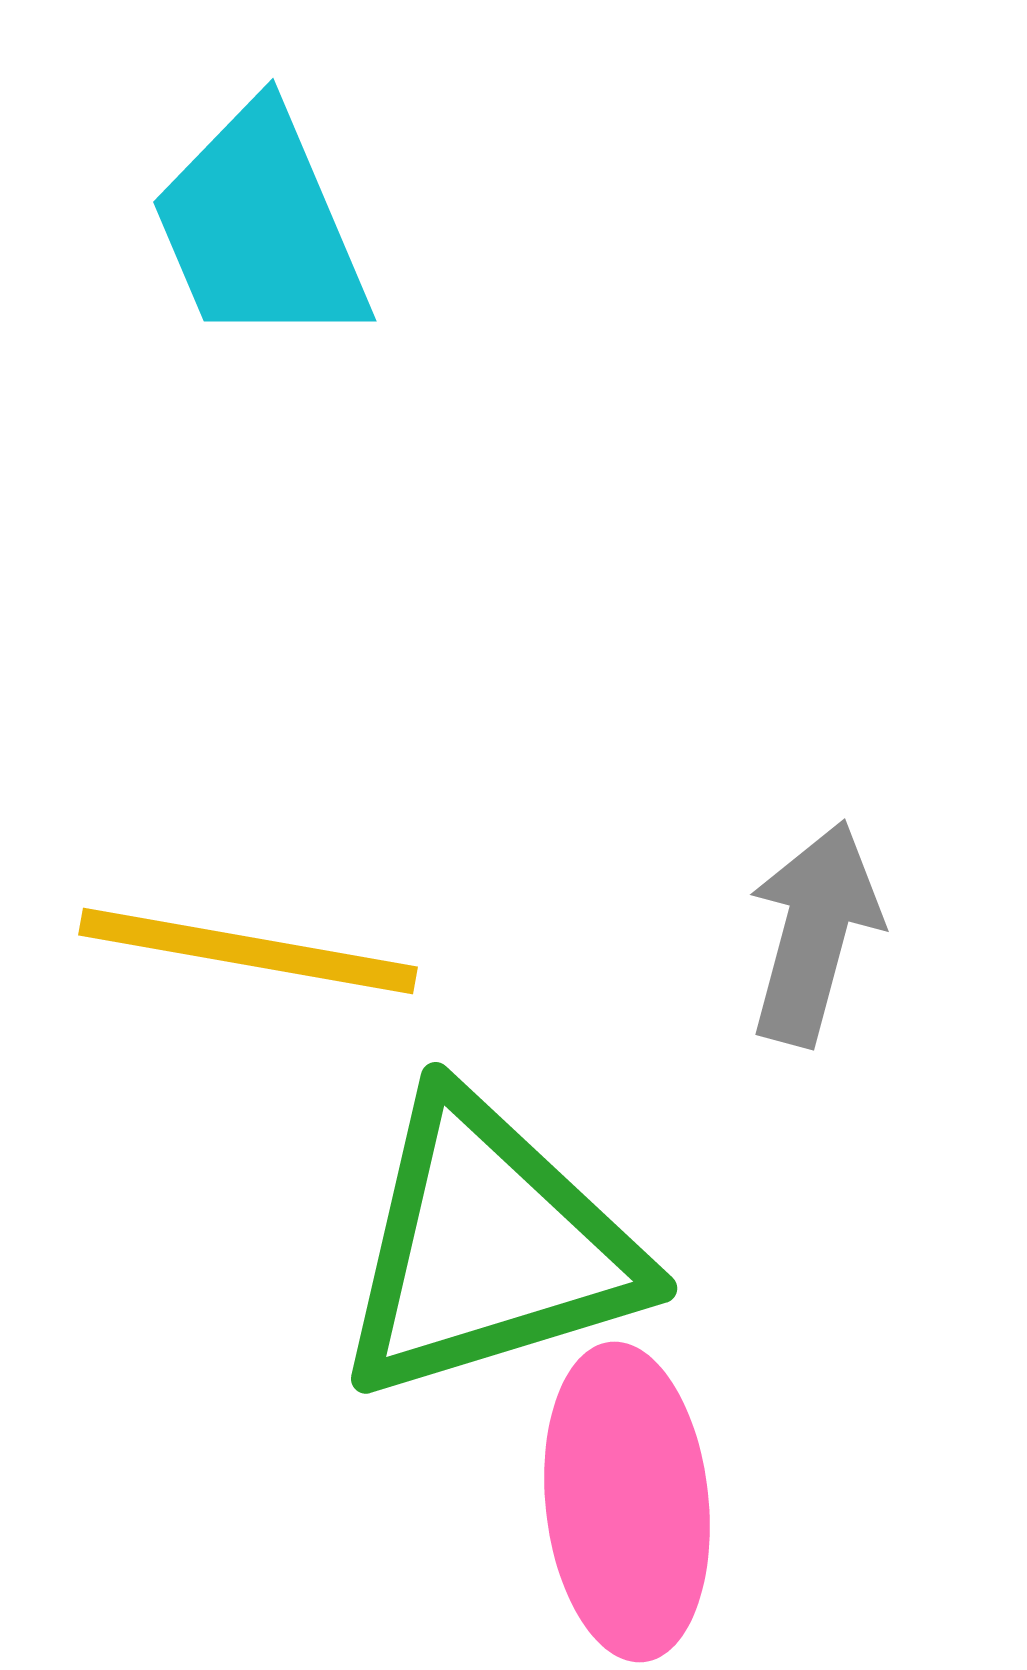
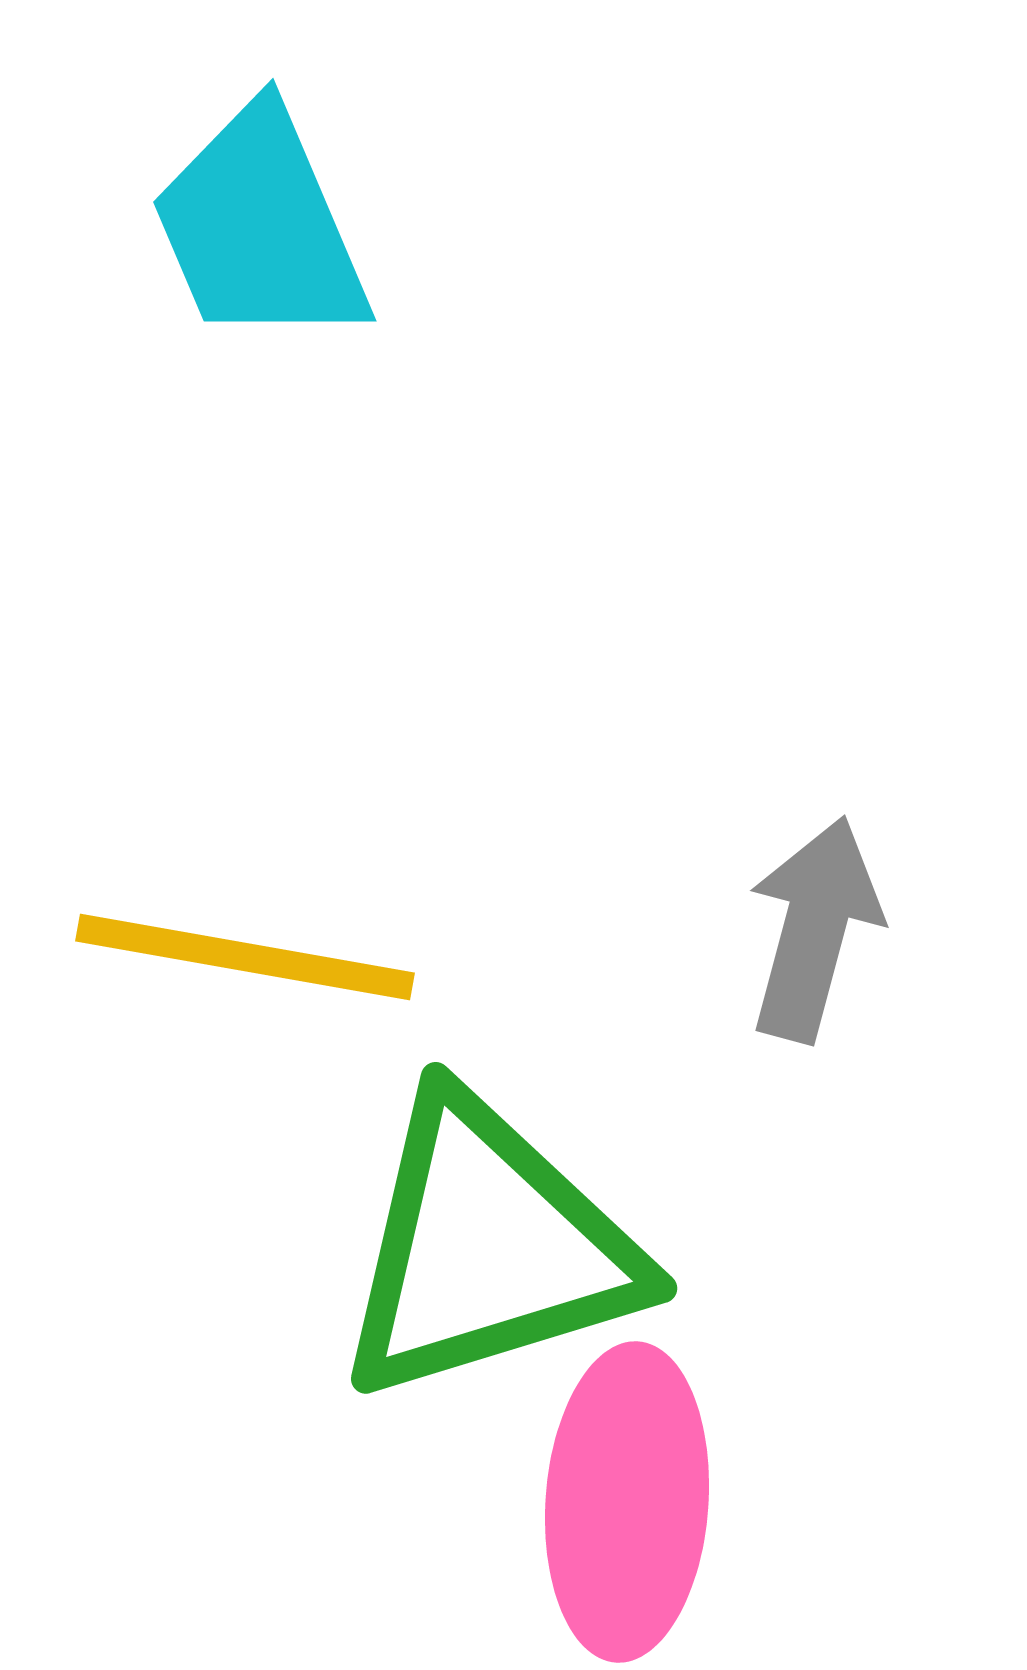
gray arrow: moved 4 px up
yellow line: moved 3 px left, 6 px down
pink ellipse: rotated 10 degrees clockwise
